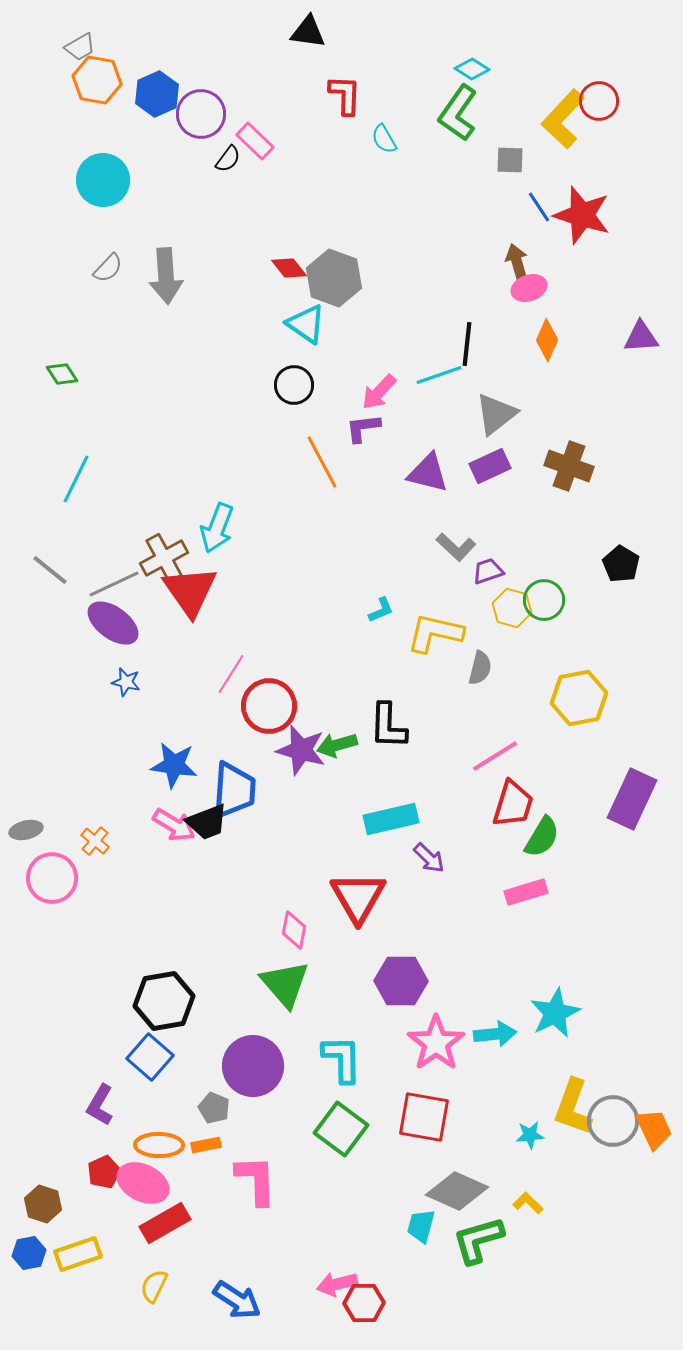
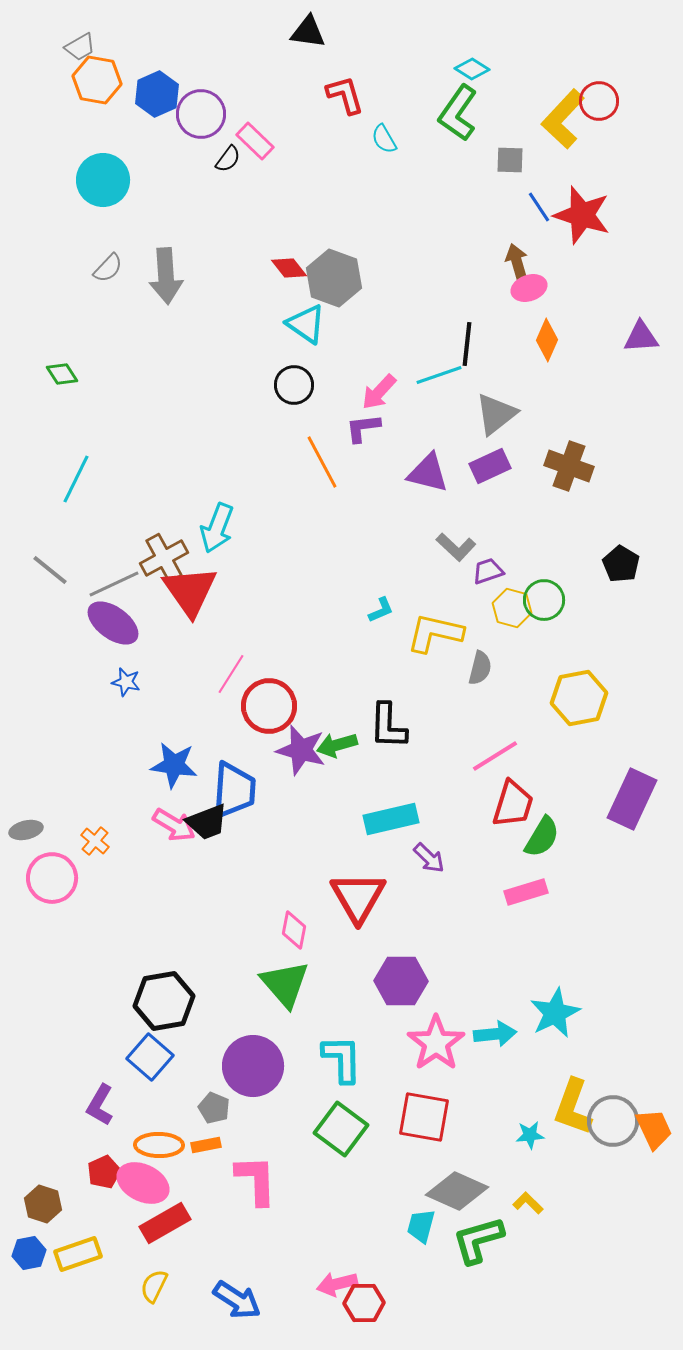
red L-shape at (345, 95): rotated 18 degrees counterclockwise
